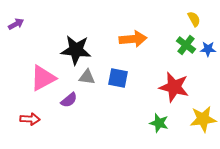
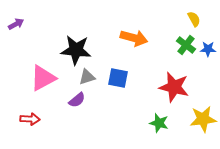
orange arrow: moved 1 px right, 1 px up; rotated 20 degrees clockwise
gray triangle: rotated 24 degrees counterclockwise
purple semicircle: moved 8 px right
